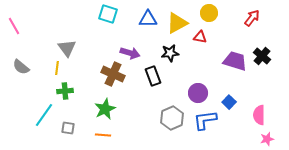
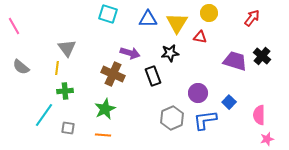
yellow triangle: rotated 30 degrees counterclockwise
